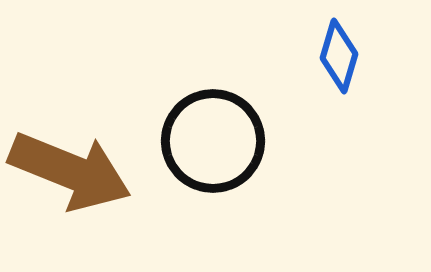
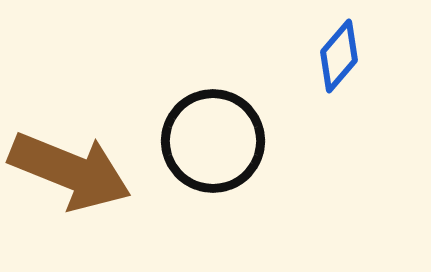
blue diamond: rotated 24 degrees clockwise
